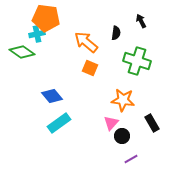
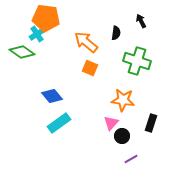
cyan cross: rotated 21 degrees counterclockwise
black rectangle: moved 1 px left; rotated 48 degrees clockwise
